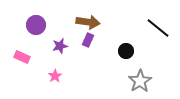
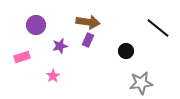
pink rectangle: rotated 42 degrees counterclockwise
pink star: moved 2 px left
gray star: moved 1 px right, 2 px down; rotated 25 degrees clockwise
